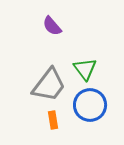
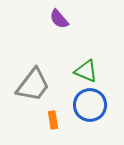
purple semicircle: moved 7 px right, 7 px up
green triangle: moved 1 px right, 2 px down; rotated 30 degrees counterclockwise
gray trapezoid: moved 16 px left
